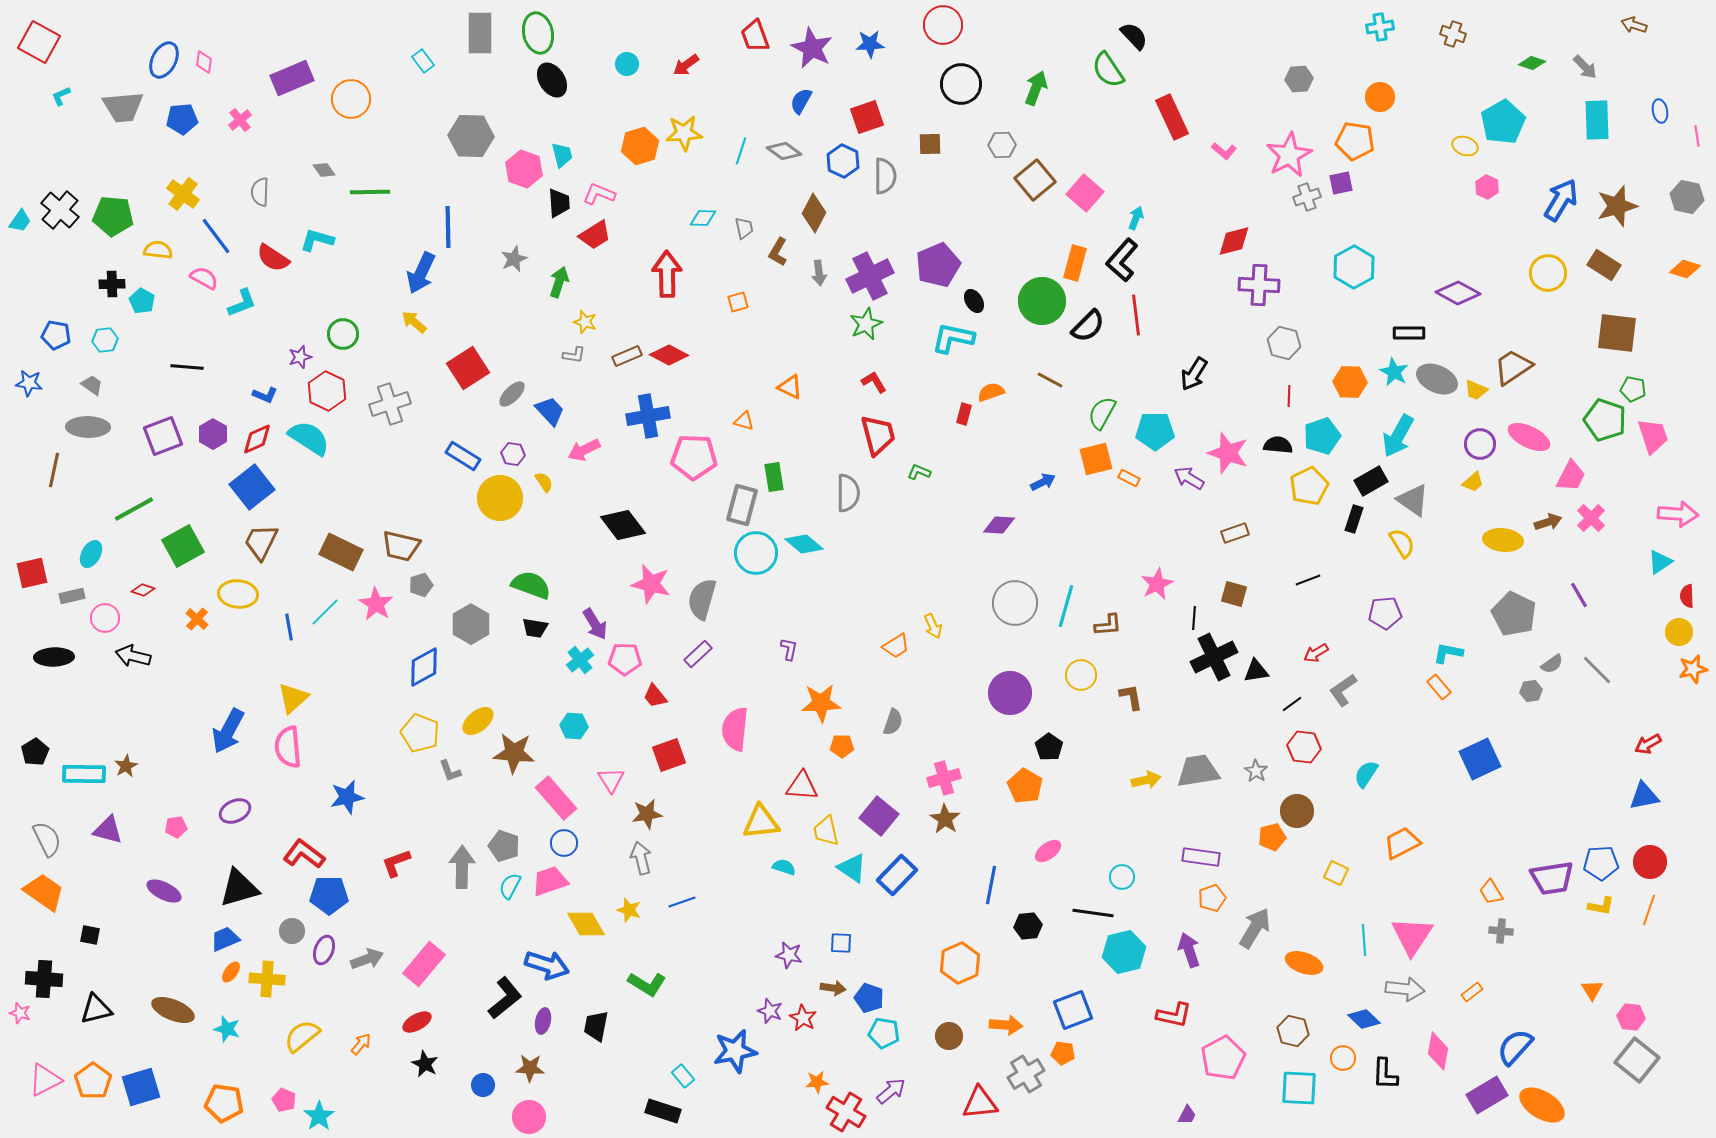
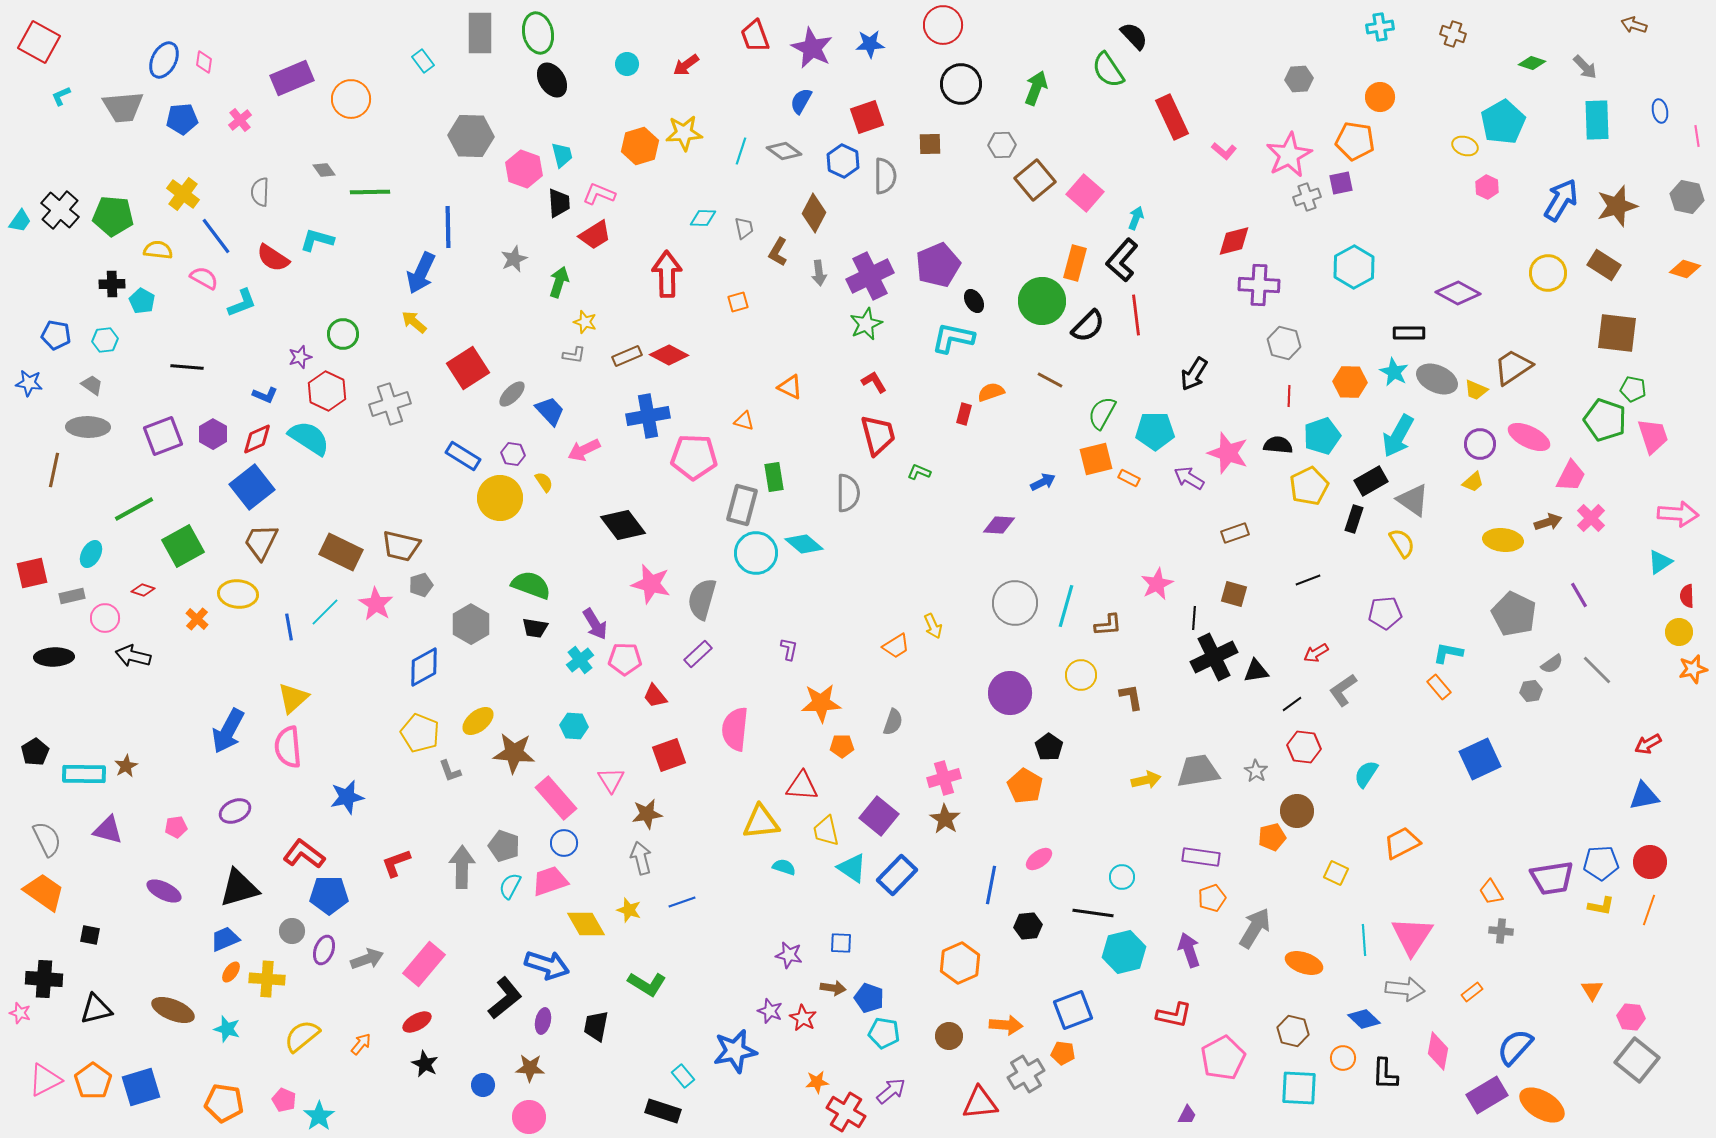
pink ellipse at (1048, 851): moved 9 px left, 8 px down
